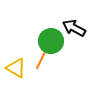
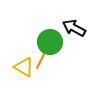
green circle: moved 1 px left, 1 px down
yellow triangle: moved 8 px right, 1 px up
